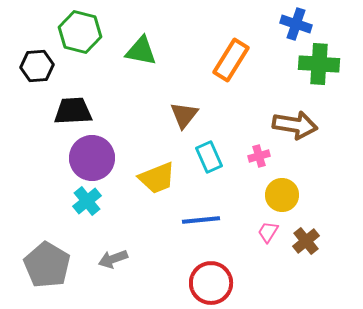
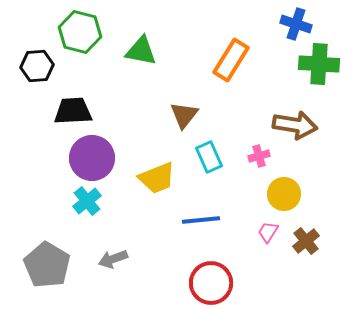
yellow circle: moved 2 px right, 1 px up
